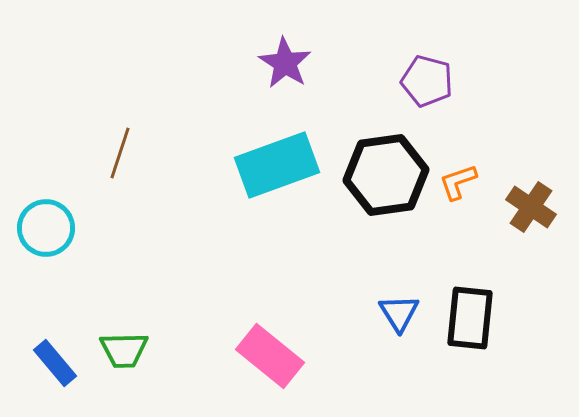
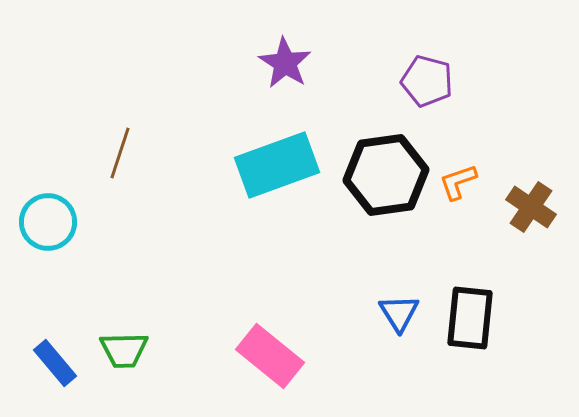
cyan circle: moved 2 px right, 6 px up
